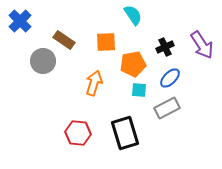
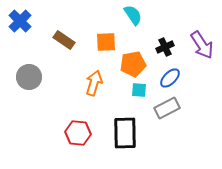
gray circle: moved 14 px left, 16 px down
black rectangle: rotated 16 degrees clockwise
